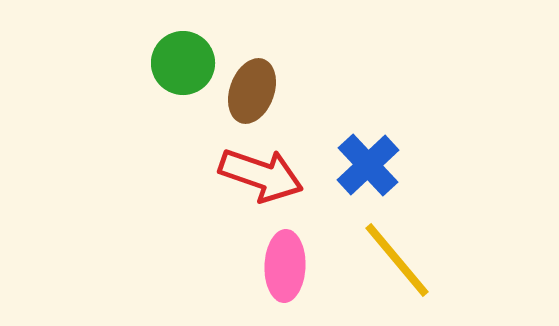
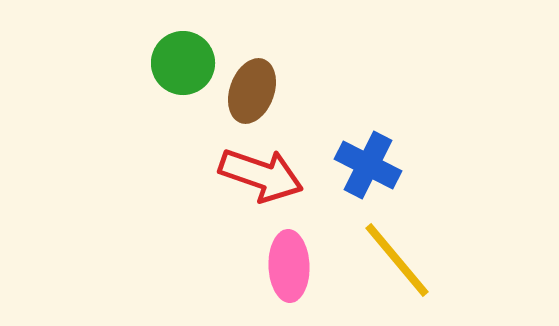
blue cross: rotated 20 degrees counterclockwise
pink ellipse: moved 4 px right; rotated 4 degrees counterclockwise
